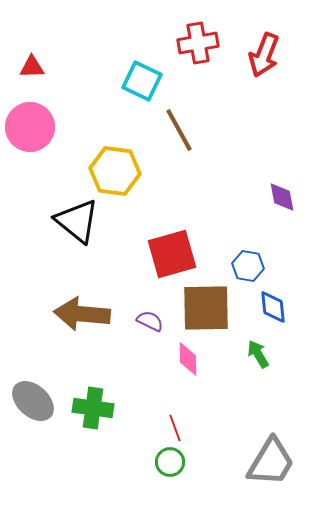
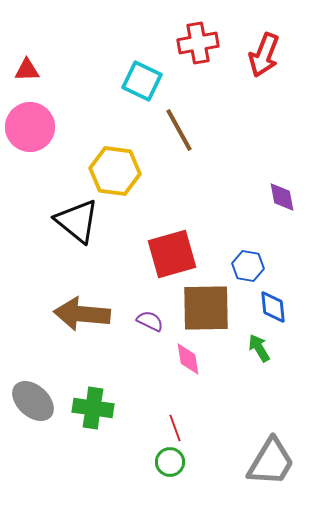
red triangle: moved 5 px left, 3 px down
green arrow: moved 1 px right, 6 px up
pink diamond: rotated 8 degrees counterclockwise
